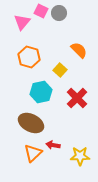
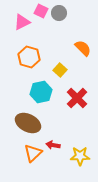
pink triangle: rotated 24 degrees clockwise
orange semicircle: moved 4 px right, 2 px up
brown ellipse: moved 3 px left
